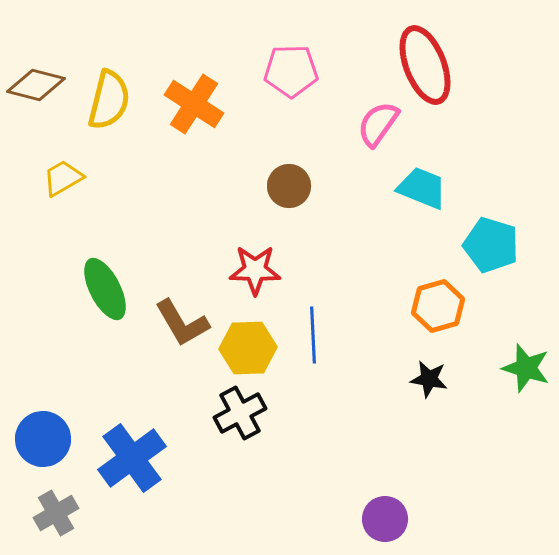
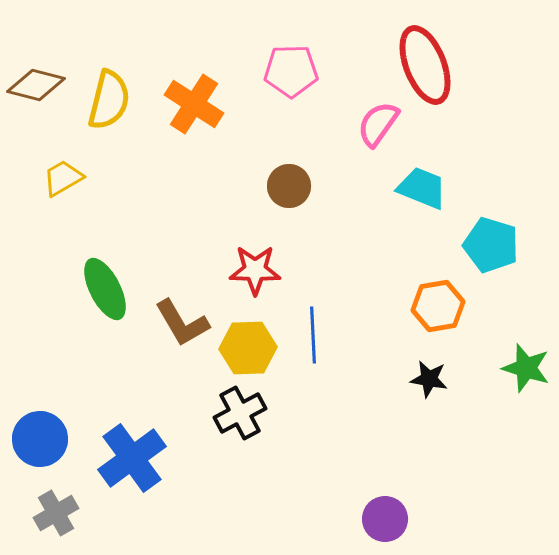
orange hexagon: rotated 6 degrees clockwise
blue circle: moved 3 px left
